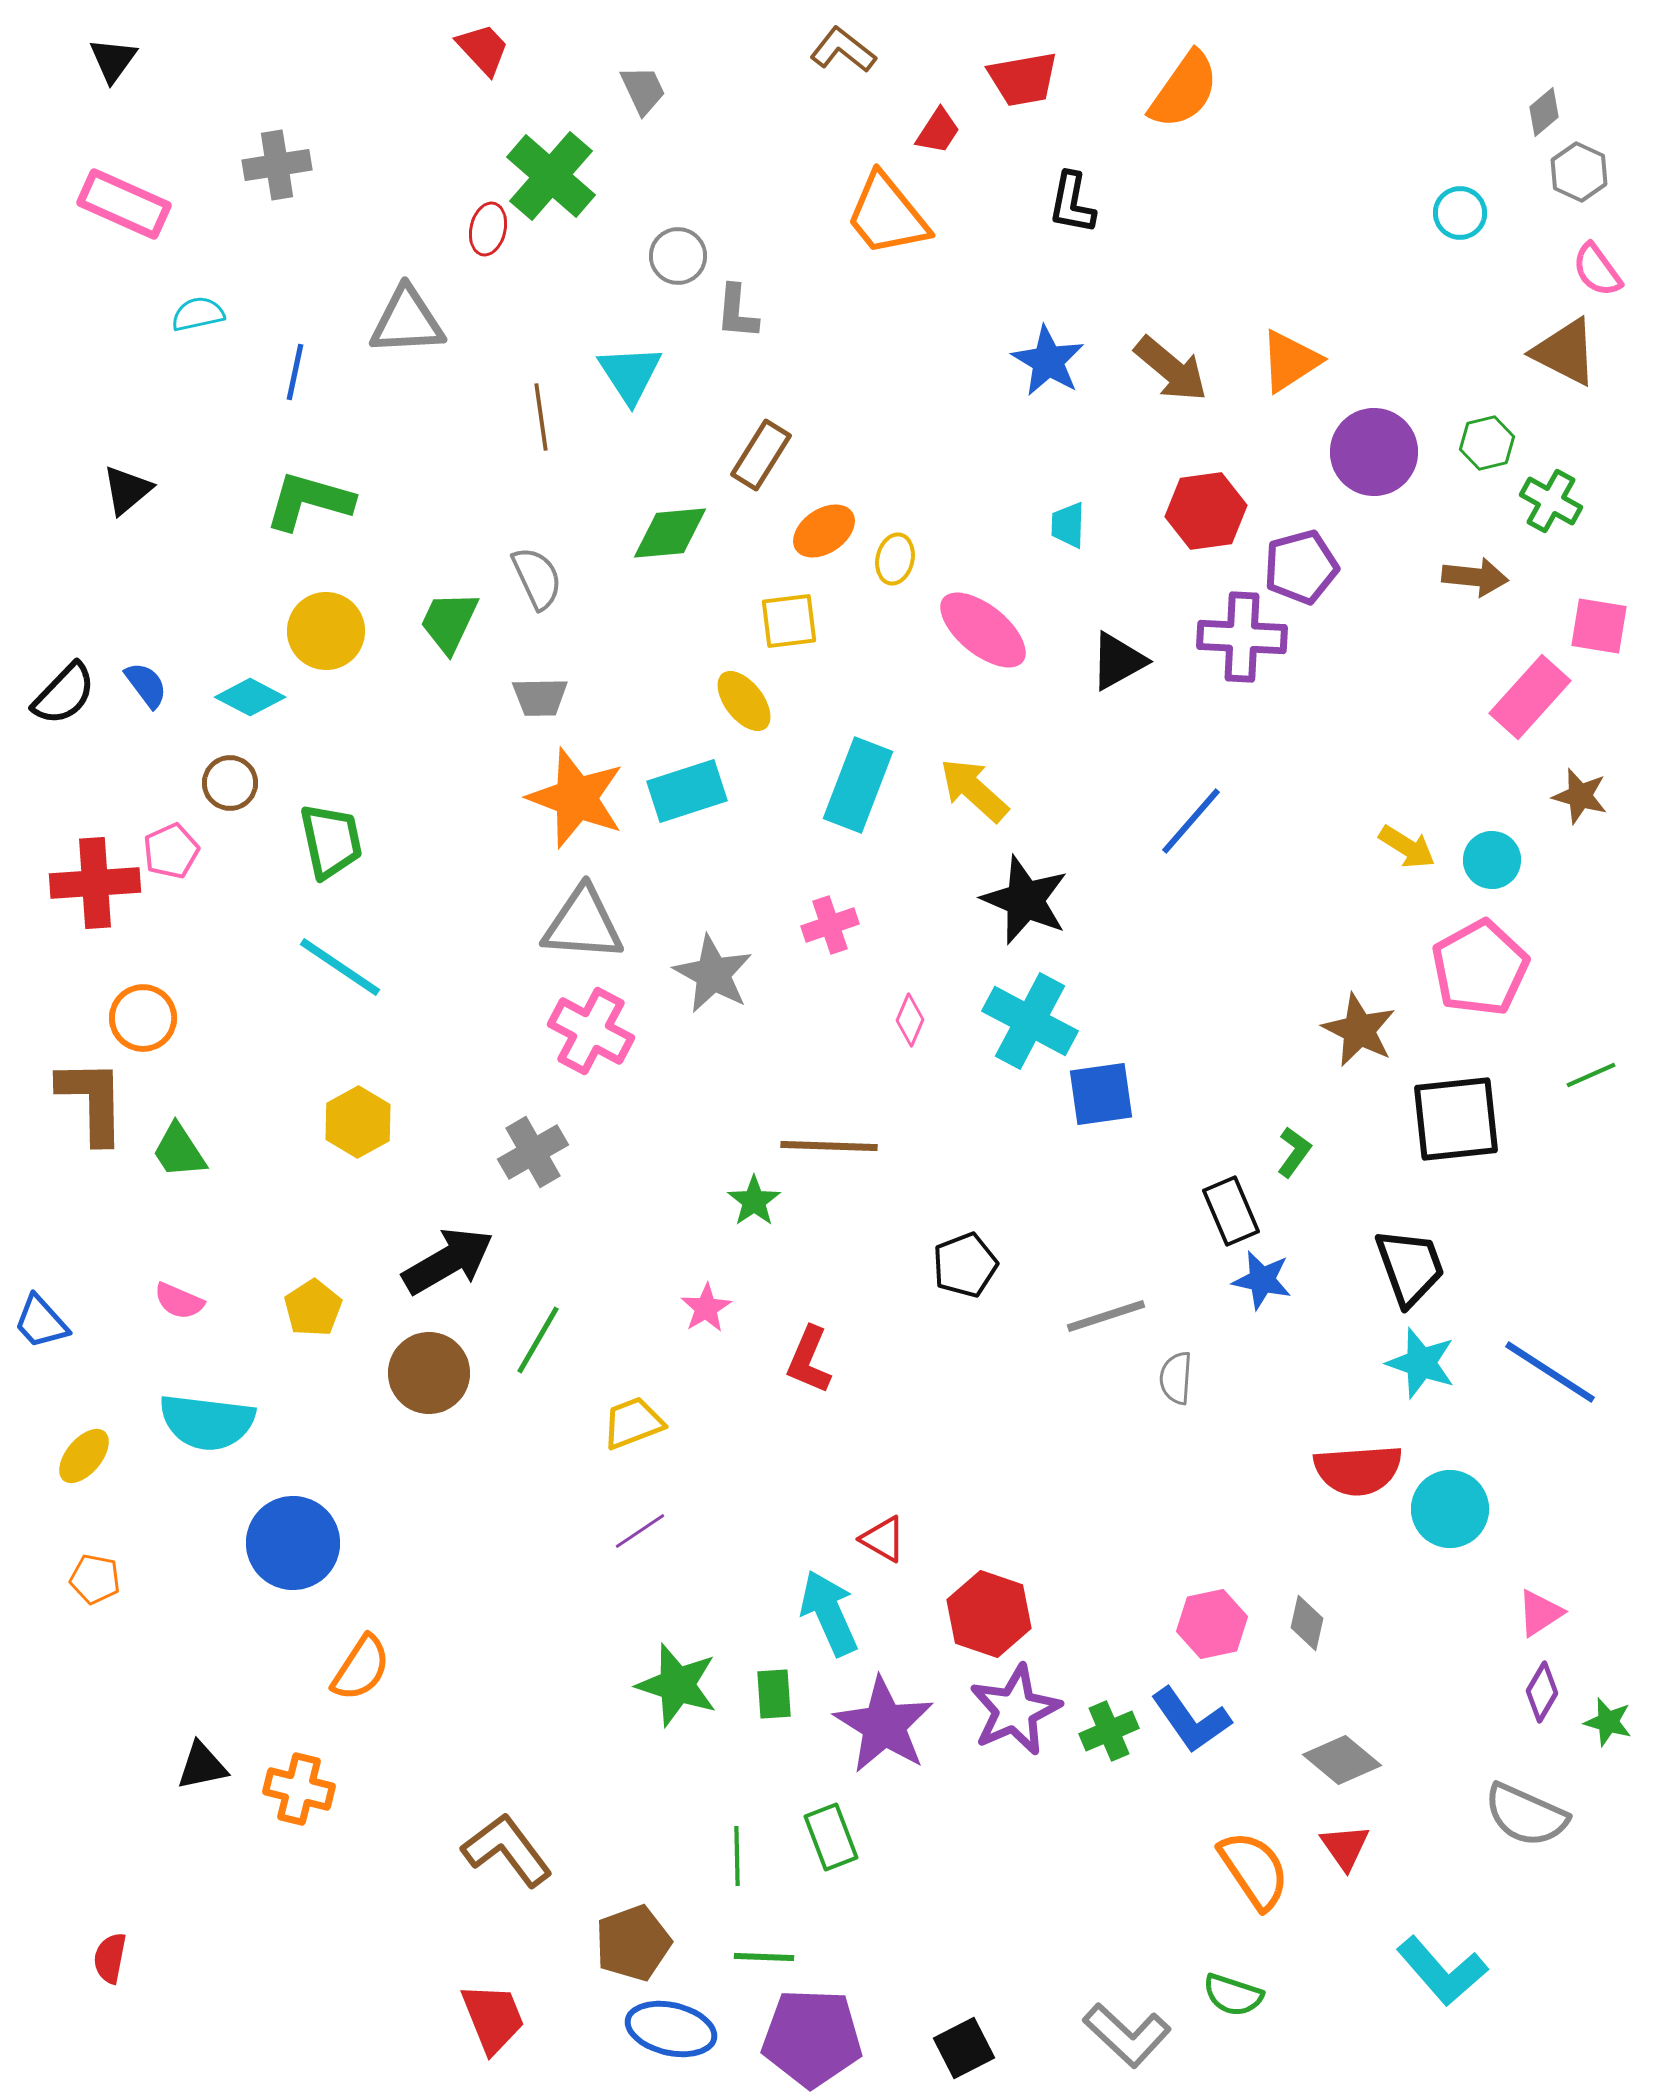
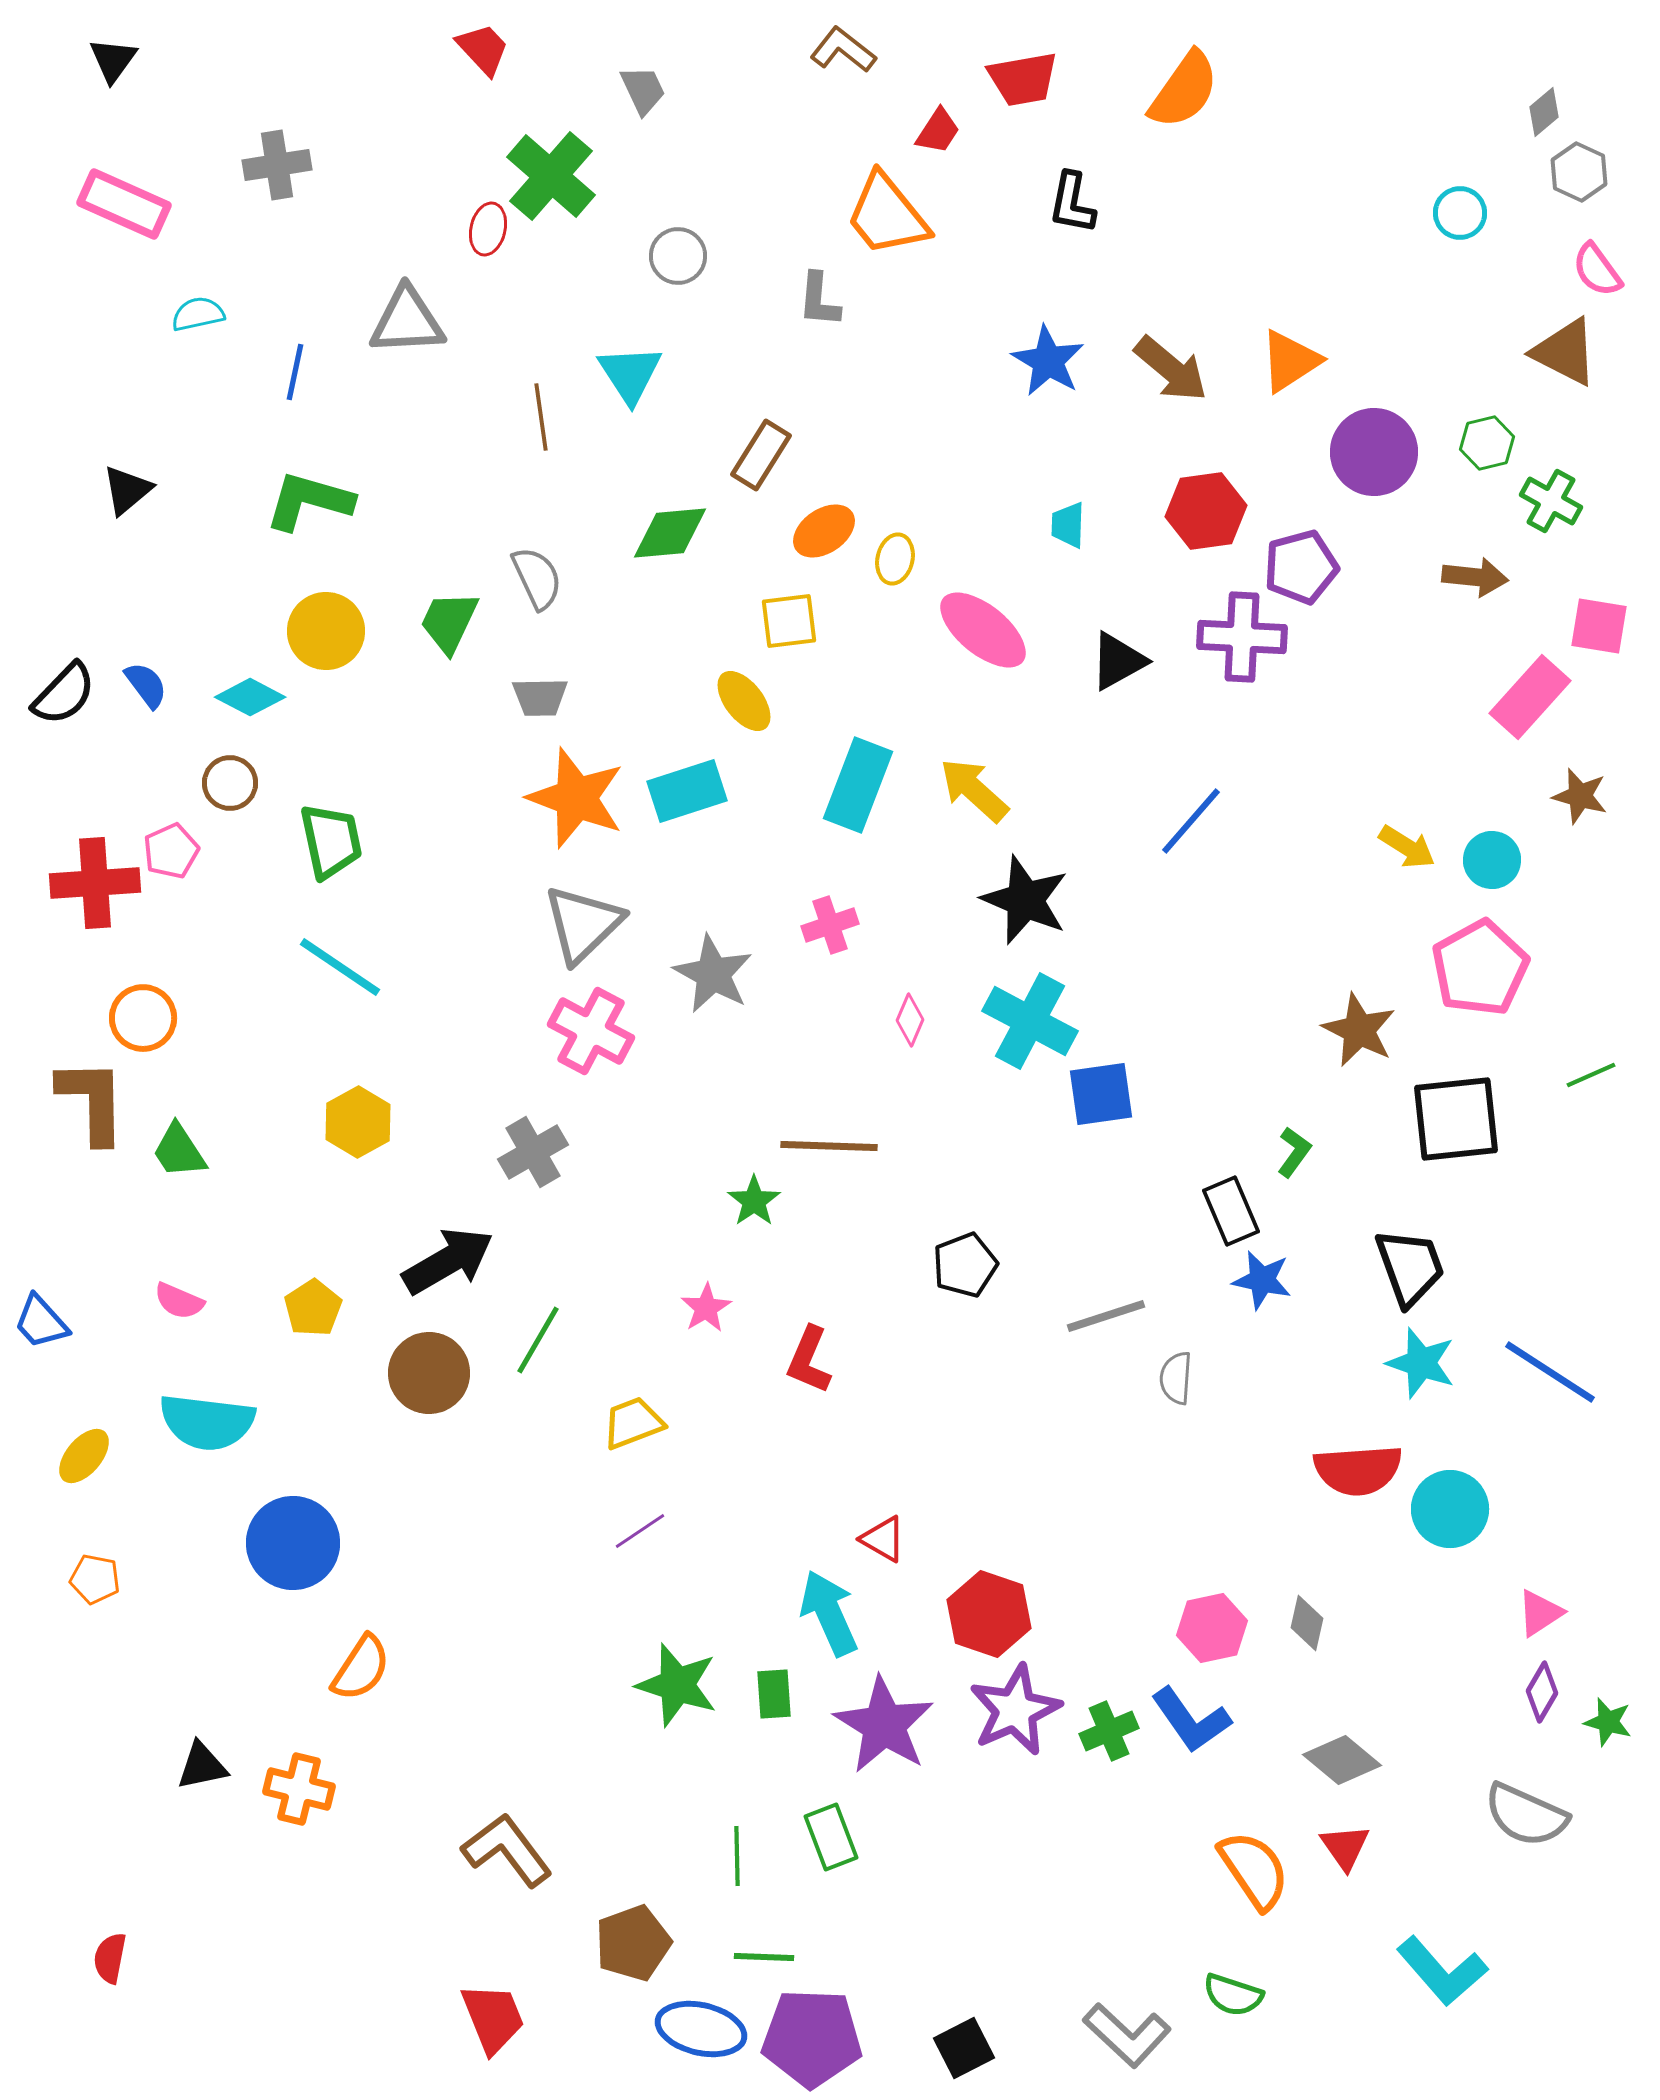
gray L-shape at (737, 312): moved 82 px right, 12 px up
gray triangle at (583, 924): rotated 48 degrees counterclockwise
pink hexagon at (1212, 1624): moved 4 px down
blue ellipse at (671, 2029): moved 30 px right
